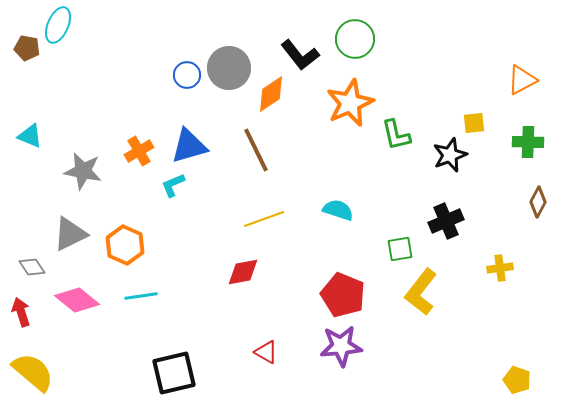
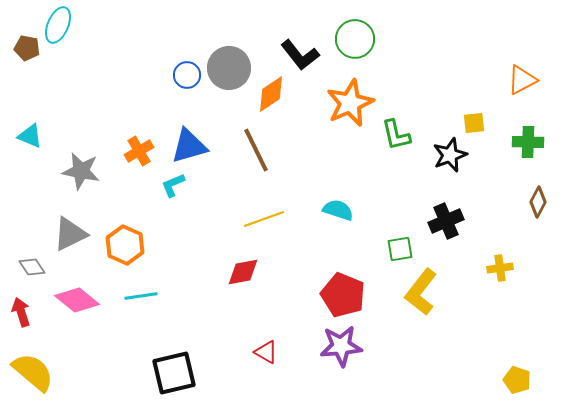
gray star: moved 2 px left
